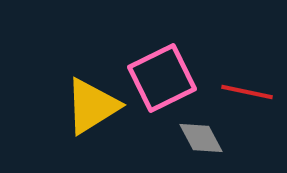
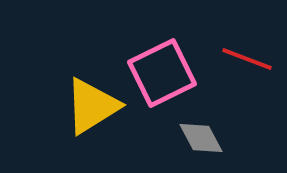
pink square: moved 5 px up
red line: moved 33 px up; rotated 9 degrees clockwise
